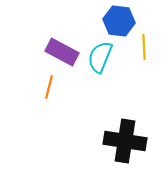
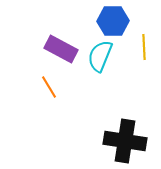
blue hexagon: moved 6 px left; rotated 8 degrees counterclockwise
purple rectangle: moved 1 px left, 3 px up
cyan semicircle: moved 1 px up
orange line: rotated 45 degrees counterclockwise
